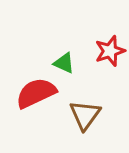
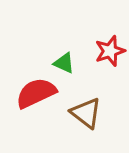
brown triangle: moved 1 px right, 2 px up; rotated 28 degrees counterclockwise
